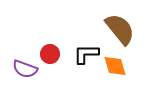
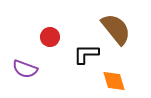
brown semicircle: moved 4 px left
red circle: moved 17 px up
orange diamond: moved 1 px left, 15 px down
